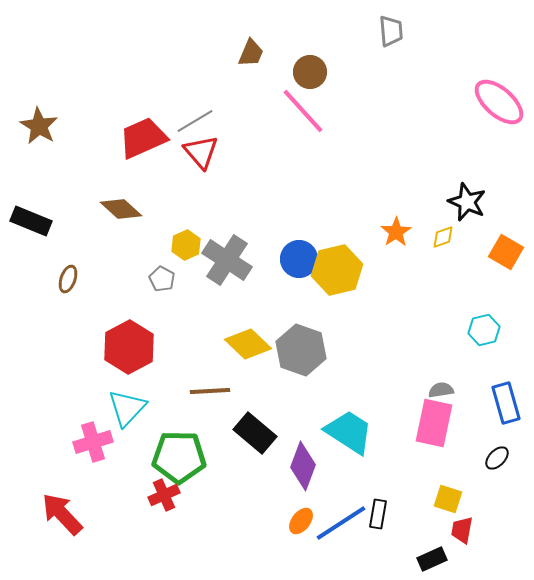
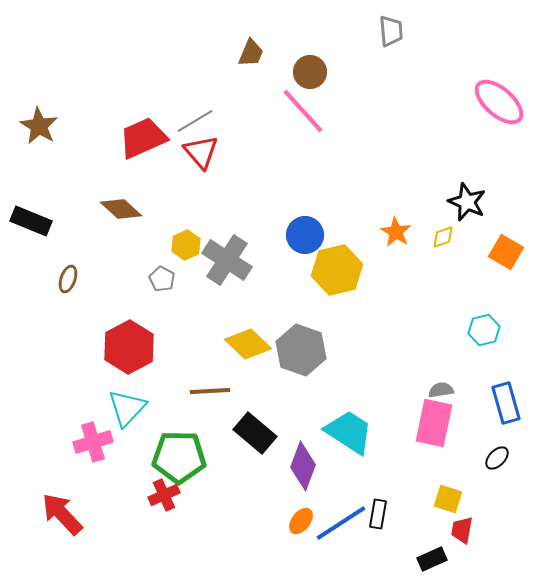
orange star at (396, 232): rotated 8 degrees counterclockwise
blue circle at (299, 259): moved 6 px right, 24 px up
